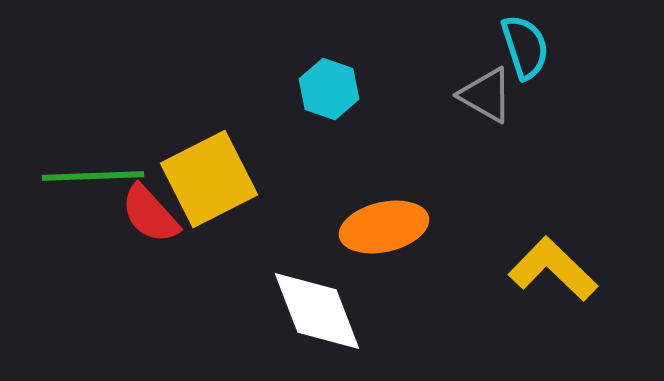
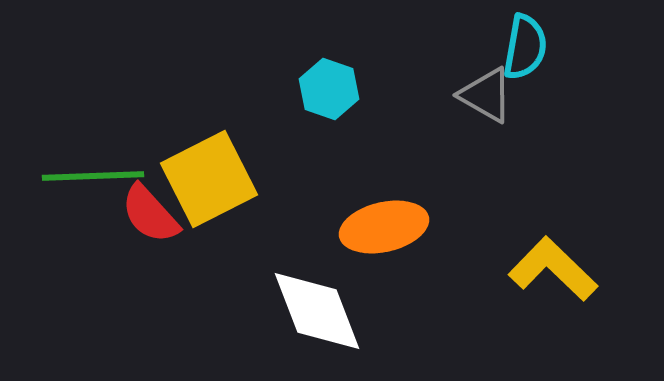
cyan semicircle: rotated 28 degrees clockwise
